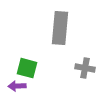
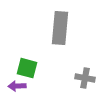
gray cross: moved 10 px down
